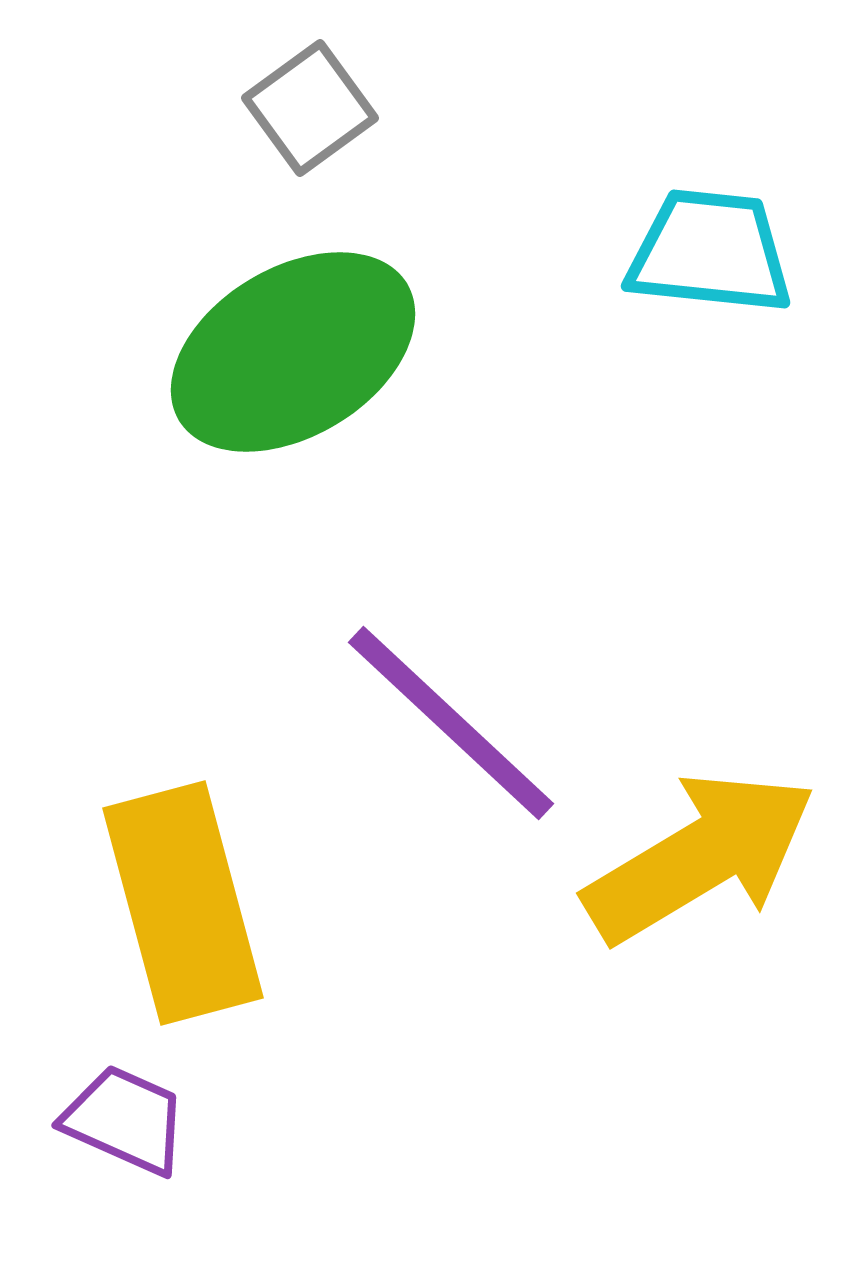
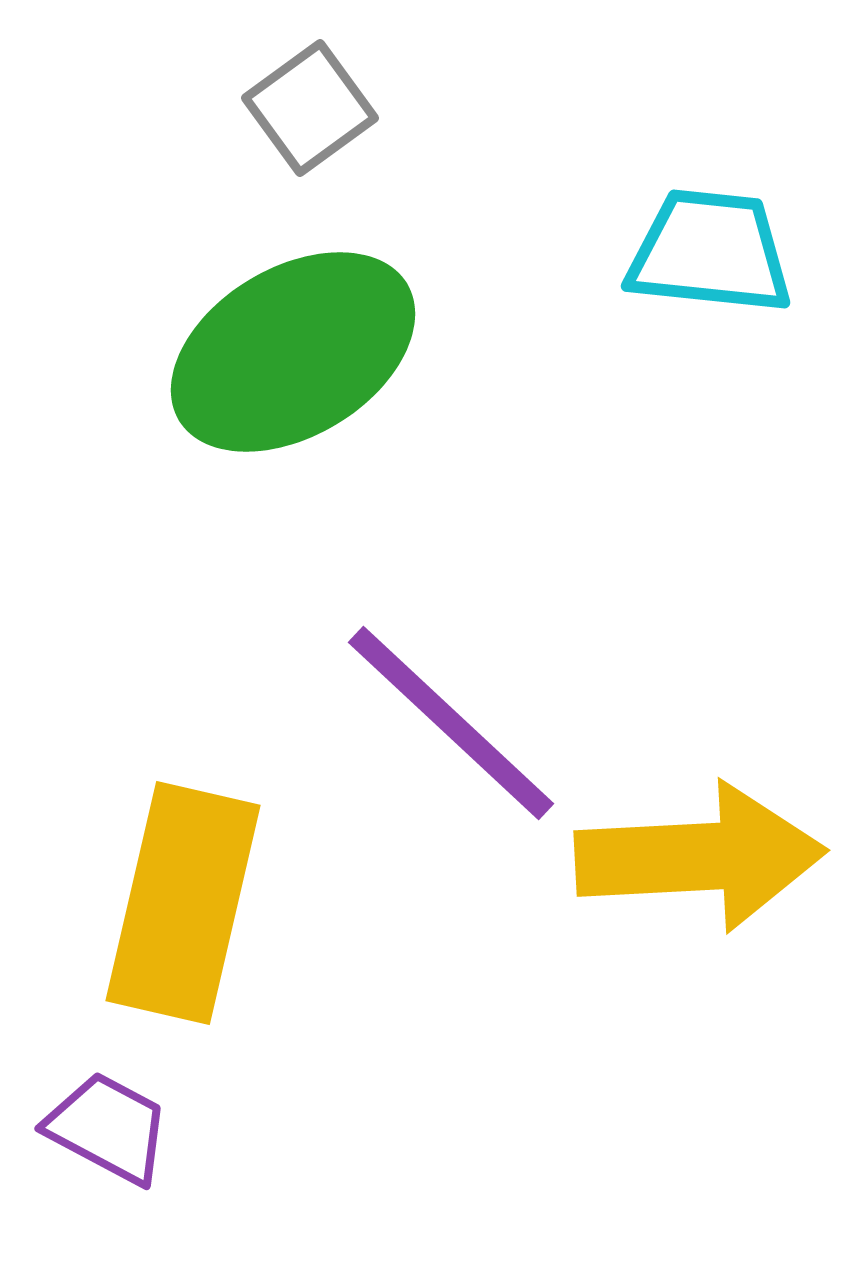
yellow arrow: rotated 28 degrees clockwise
yellow rectangle: rotated 28 degrees clockwise
purple trapezoid: moved 17 px left, 8 px down; rotated 4 degrees clockwise
